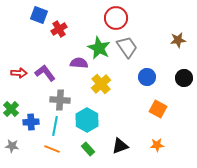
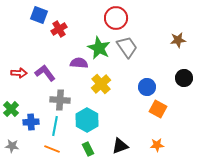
blue circle: moved 10 px down
green rectangle: rotated 16 degrees clockwise
